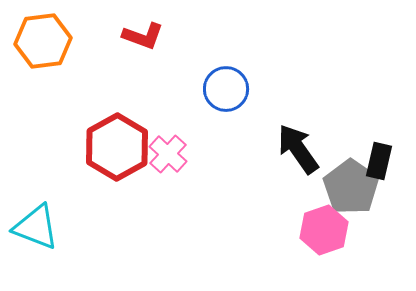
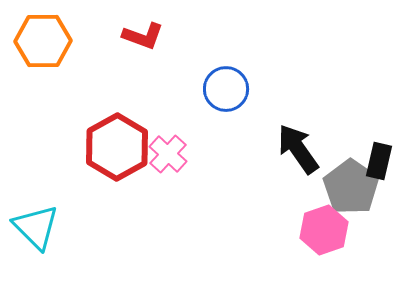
orange hexagon: rotated 6 degrees clockwise
cyan triangle: rotated 24 degrees clockwise
